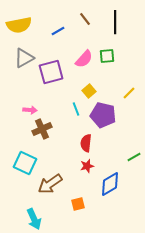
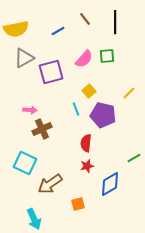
yellow semicircle: moved 3 px left, 4 px down
green line: moved 1 px down
